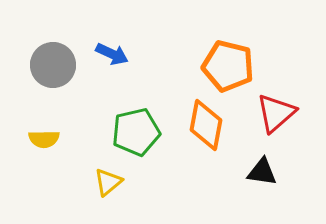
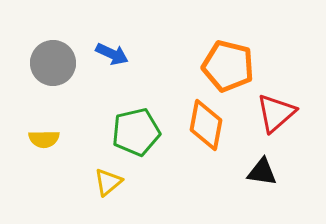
gray circle: moved 2 px up
